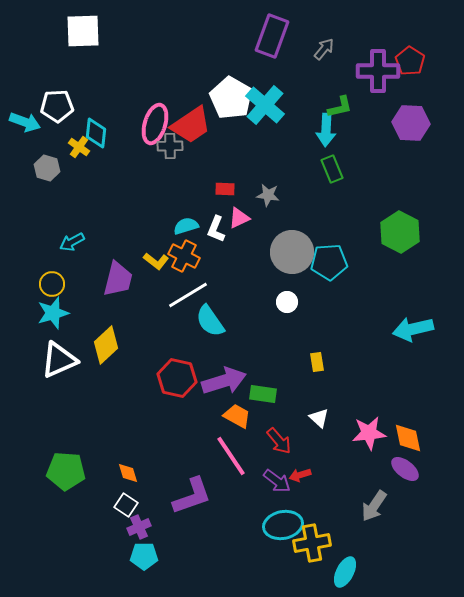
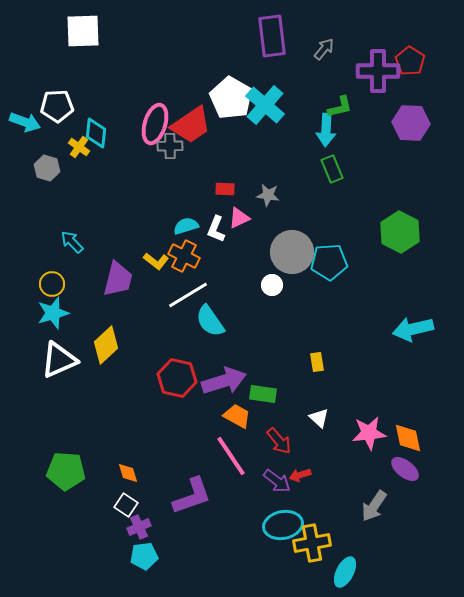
purple rectangle at (272, 36): rotated 27 degrees counterclockwise
cyan arrow at (72, 242): rotated 75 degrees clockwise
white circle at (287, 302): moved 15 px left, 17 px up
cyan pentagon at (144, 556): rotated 8 degrees counterclockwise
